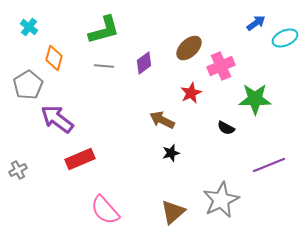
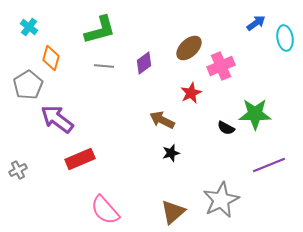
green L-shape: moved 4 px left
cyan ellipse: rotated 75 degrees counterclockwise
orange diamond: moved 3 px left
green star: moved 15 px down
